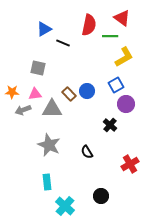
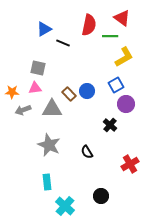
pink triangle: moved 6 px up
